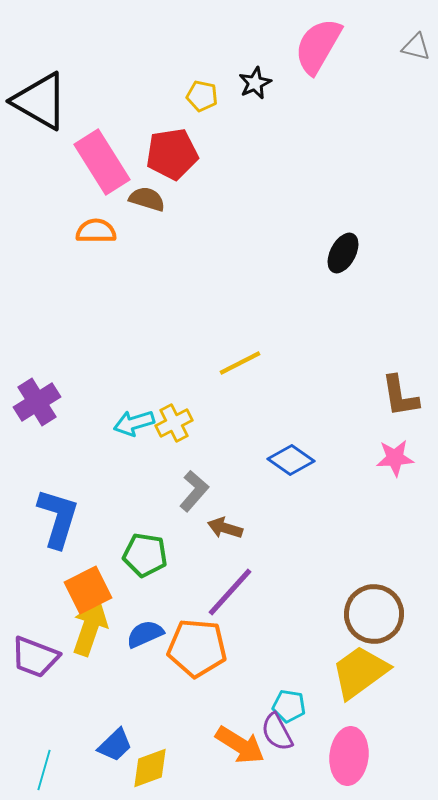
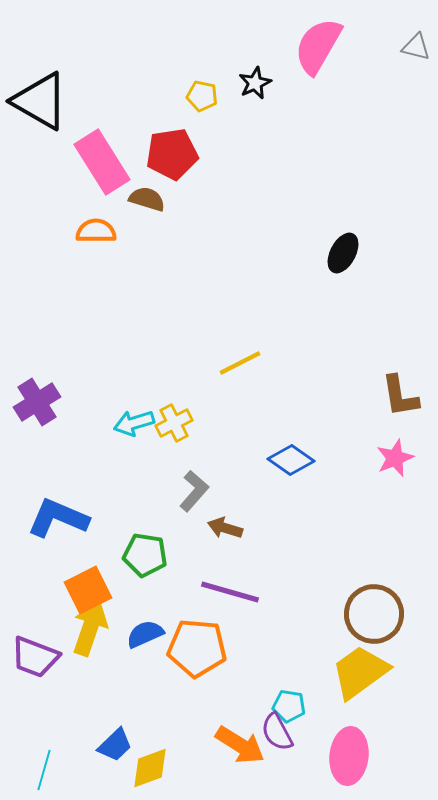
pink star: rotated 18 degrees counterclockwise
blue L-shape: rotated 84 degrees counterclockwise
purple line: rotated 64 degrees clockwise
